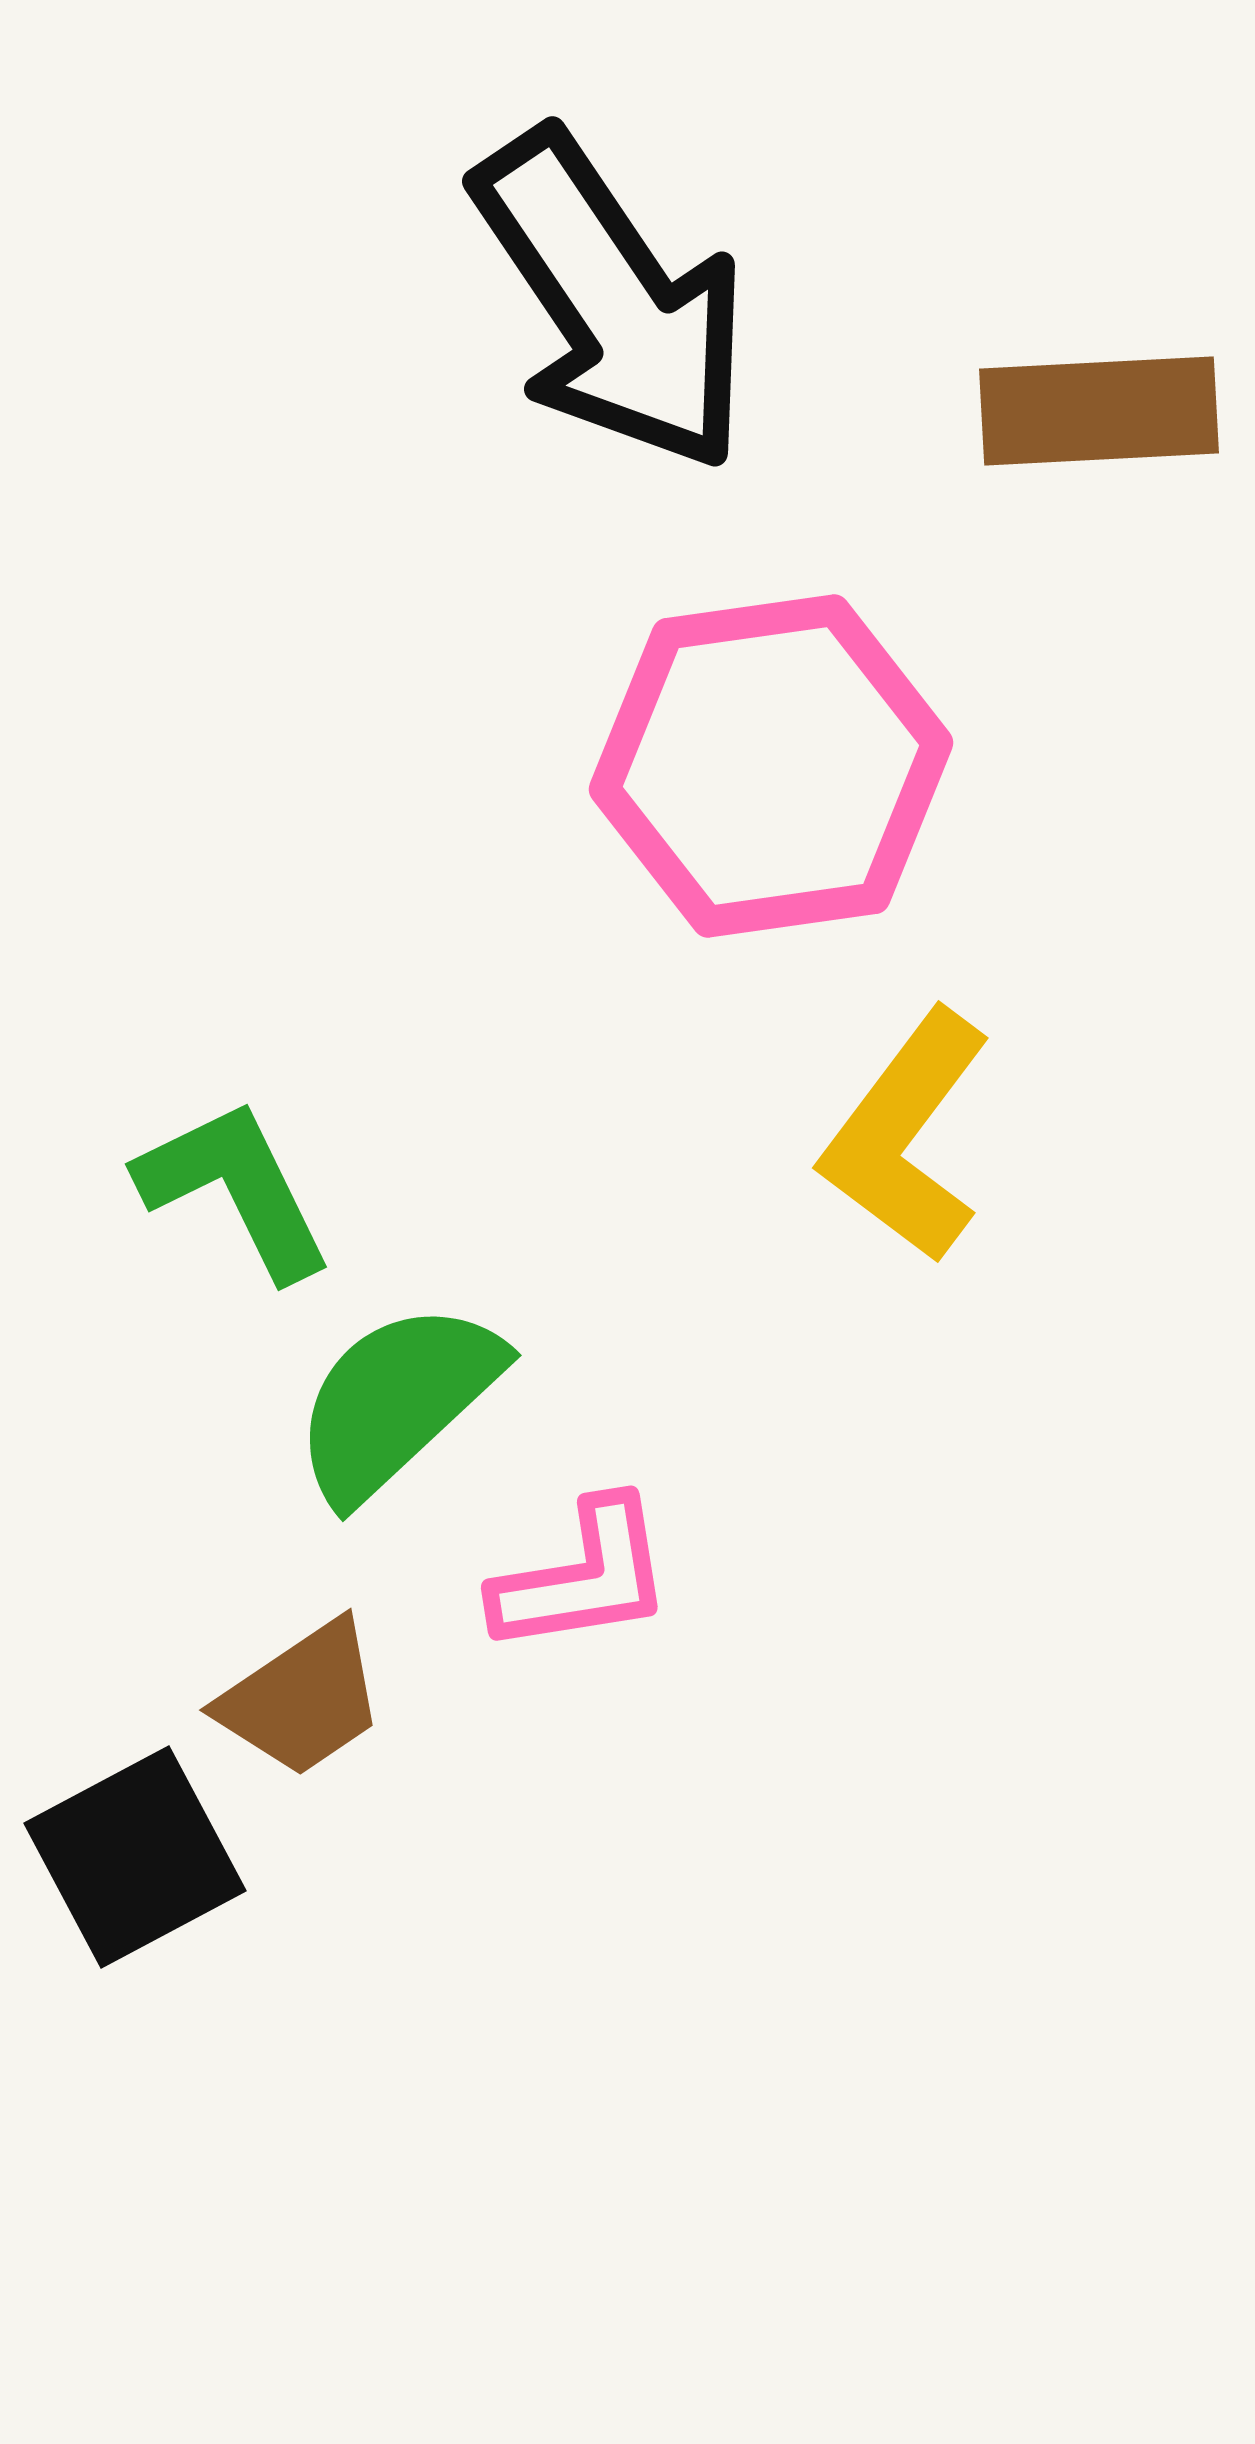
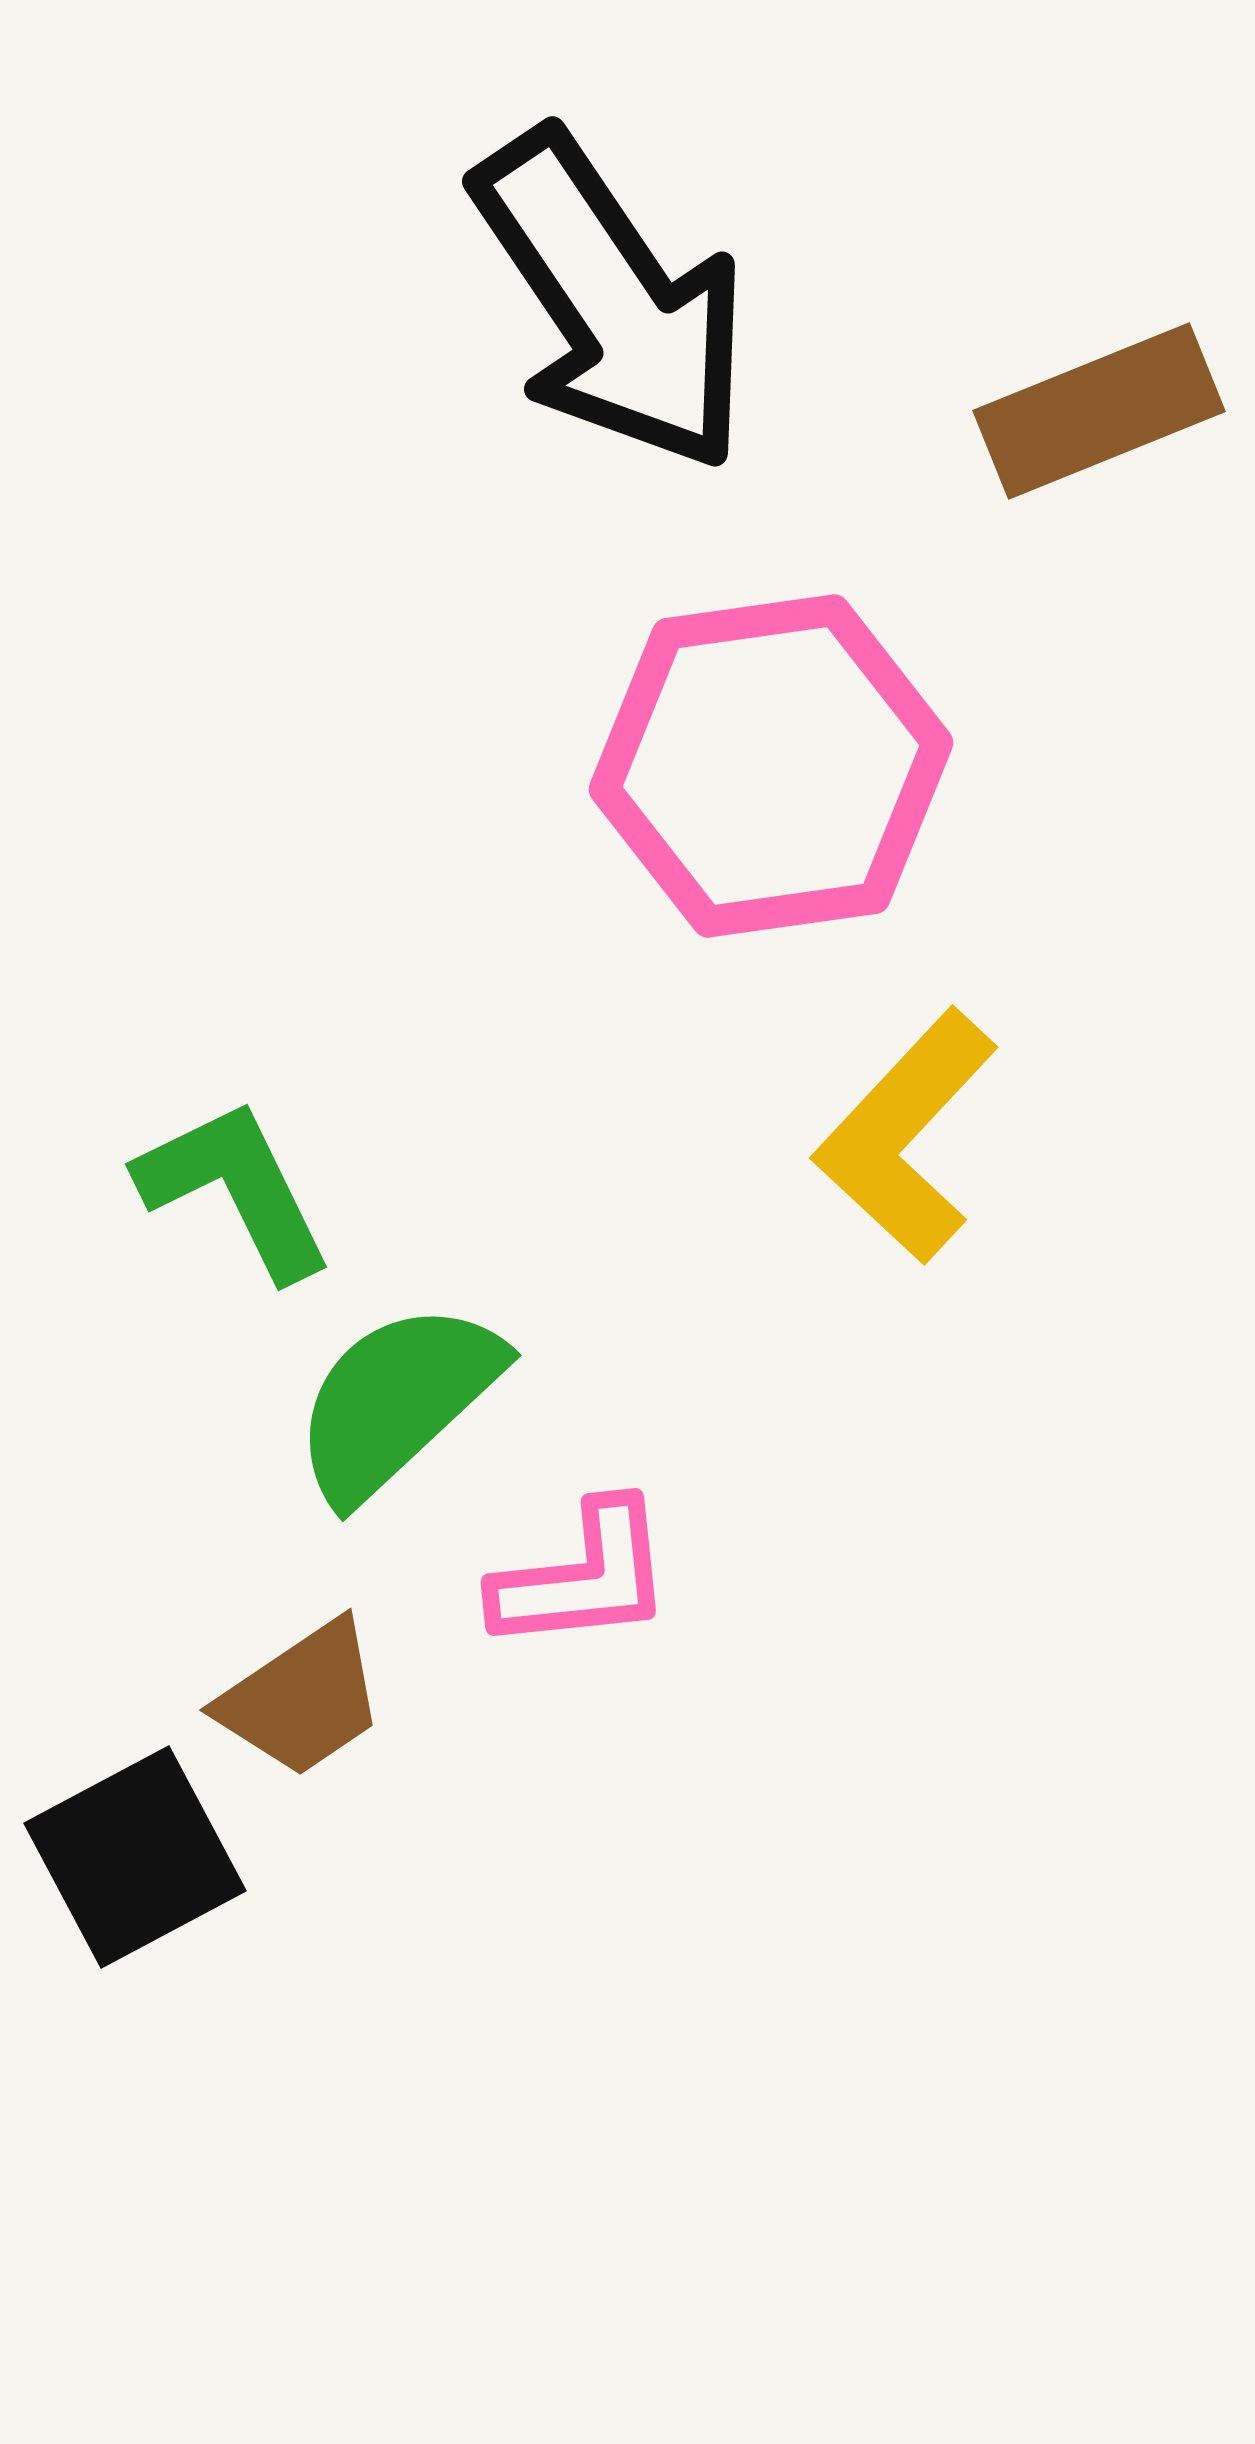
brown rectangle: rotated 19 degrees counterclockwise
yellow L-shape: rotated 6 degrees clockwise
pink L-shape: rotated 3 degrees clockwise
